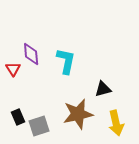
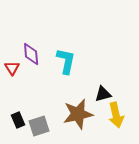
red triangle: moved 1 px left, 1 px up
black triangle: moved 5 px down
black rectangle: moved 3 px down
yellow arrow: moved 8 px up
